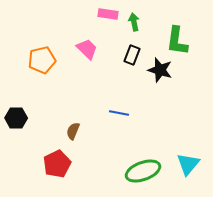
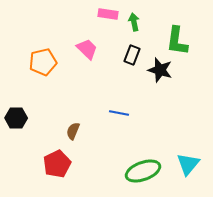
orange pentagon: moved 1 px right, 2 px down
